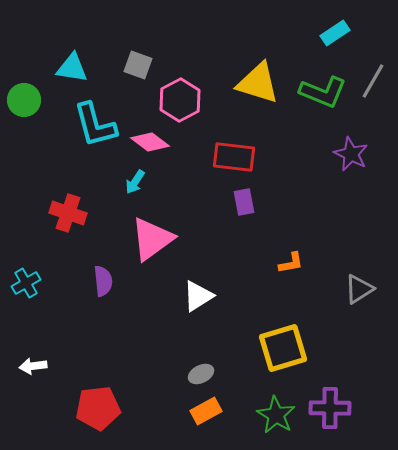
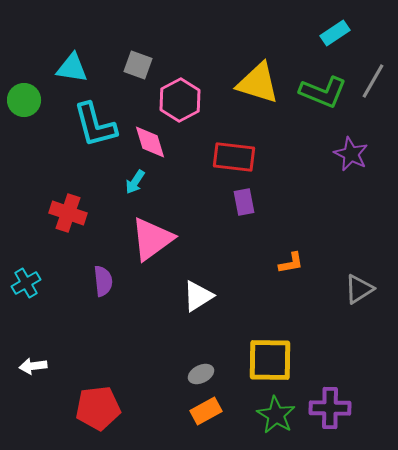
pink diamond: rotated 36 degrees clockwise
yellow square: moved 13 px left, 12 px down; rotated 18 degrees clockwise
